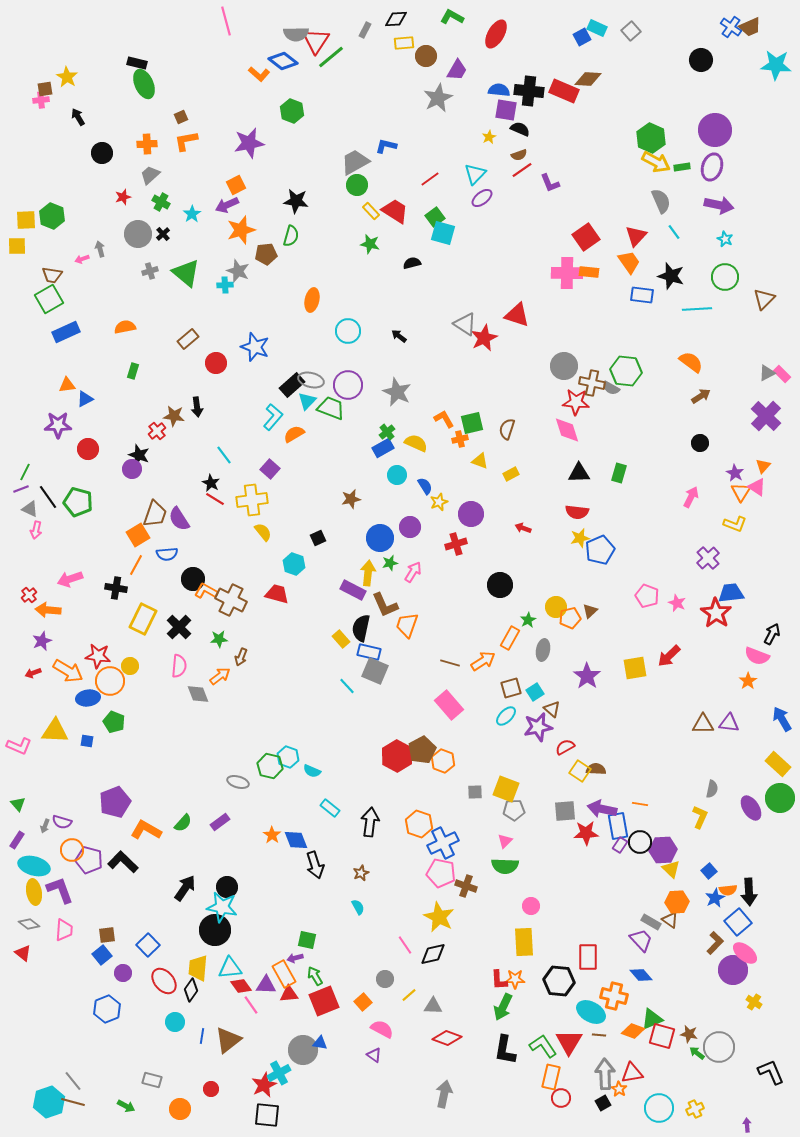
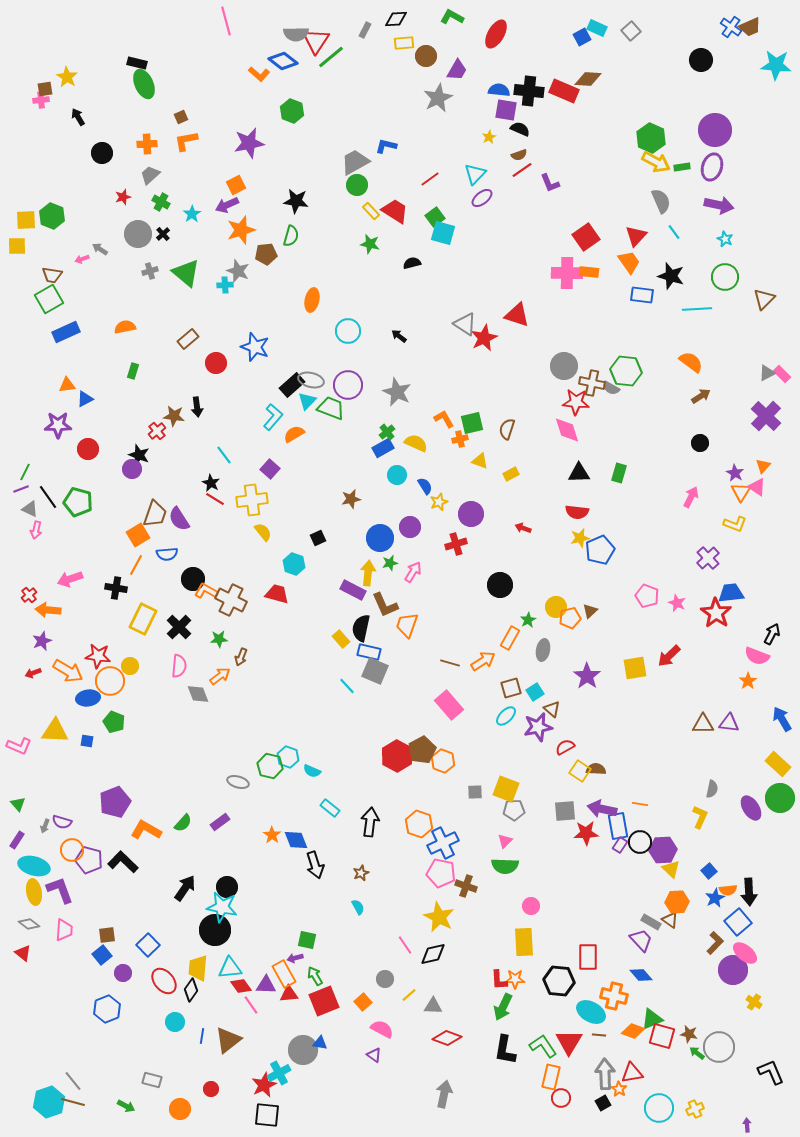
gray arrow at (100, 249): rotated 42 degrees counterclockwise
